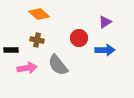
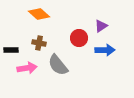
purple triangle: moved 4 px left, 4 px down
brown cross: moved 2 px right, 3 px down
